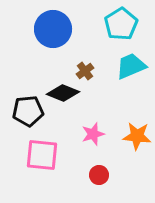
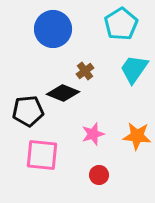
cyan trapezoid: moved 3 px right, 3 px down; rotated 32 degrees counterclockwise
